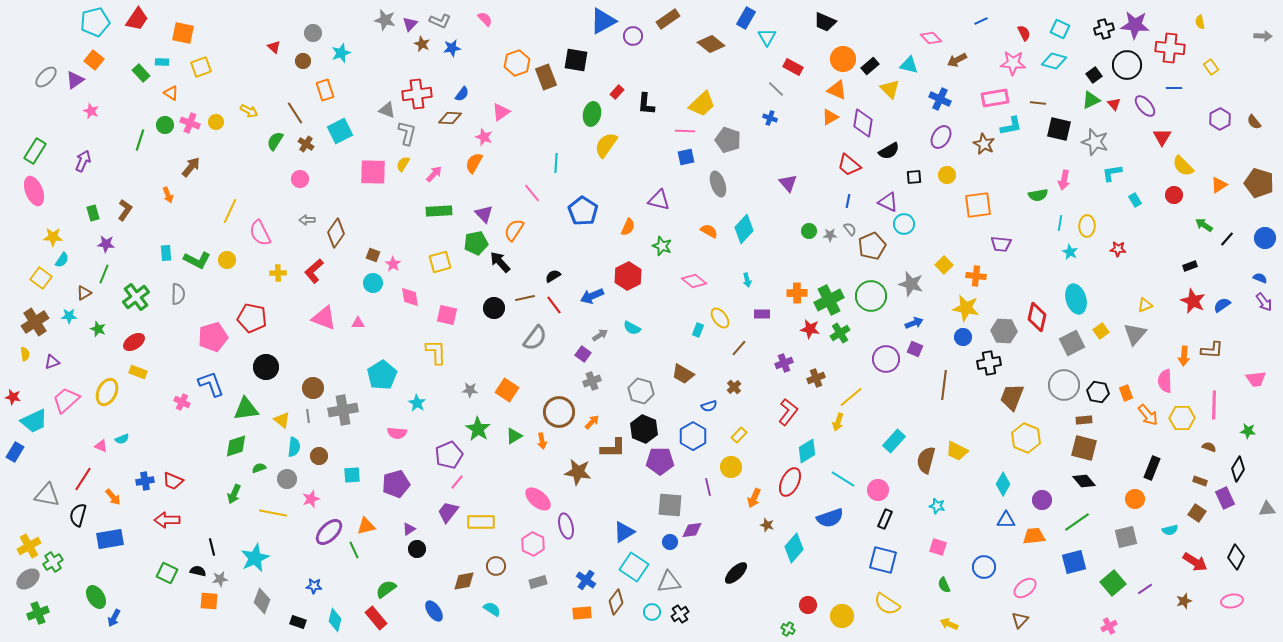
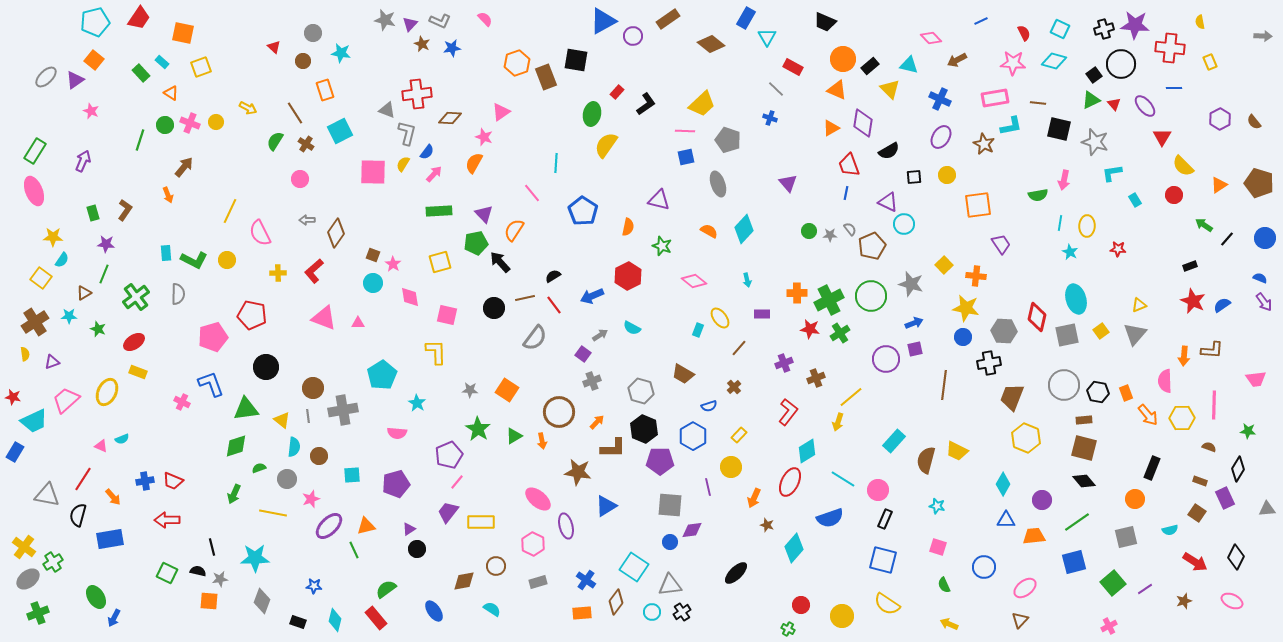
red trapezoid at (137, 19): moved 2 px right, 1 px up
cyan star at (341, 53): rotated 30 degrees clockwise
cyan rectangle at (162, 62): rotated 40 degrees clockwise
black circle at (1127, 65): moved 6 px left, 1 px up
yellow rectangle at (1211, 67): moved 1 px left, 5 px up; rotated 14 degrees clockwise
blue semicircle at (462, 94): moved 35 px left, 58 px down
black L-shape at (646, 104): rotated 130 degrees counterclockwise
yellow arrow at (249, 111): moved 1 px left, 3 px up
orange triangle at (830, 117): moved 1 px right, 11 px down
red trapezoid at (849, 165): rotated 30 degrees clockwise
brown arrow at (191, 167): moved 7 px left
blue line at (848, 201): moved 2 px left, 8 px up
orange semicircle at (628, 227): rotated 12 degrees counterclockwise
purple trapezoid at (1001, 244): rotated 130 degrees counterclockwise
green L-shape at (197, 260): moved 3 px left
yellow triangle at (1145, 305): moved 6 px left
red pentagon at (252, 318): moved 3 px up
gray square at (1072, 343): moved 5 px left, 8 px up; rotated 15 degrees clockwise
purple square at (915, 349): rotated 35 degrees counterclockwise
orange arrow at (592, 422): moved 5 px right
purple ellipse at (329, 532): moved 6 px up
blue triangle at (624, 532): moved 18 px left, 26 px up
yellow cross at (29, 546): moved 5 px left, 1 px down; rotated 25 degrees counterclockwise
cyan star at (255, 558): rotated 24 degrees clockwise
gray triangle at (669, 582): moved 1 px right, 3 px down
pink ellipse at (1232, 601): rotated 35 degrees clockwise
red circle at (808, 605): moved 7 px left
black cross at (680, 614): moved 2 px right, 2 px up
